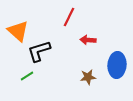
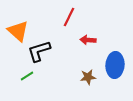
blue ellipse: moved 2 px left
